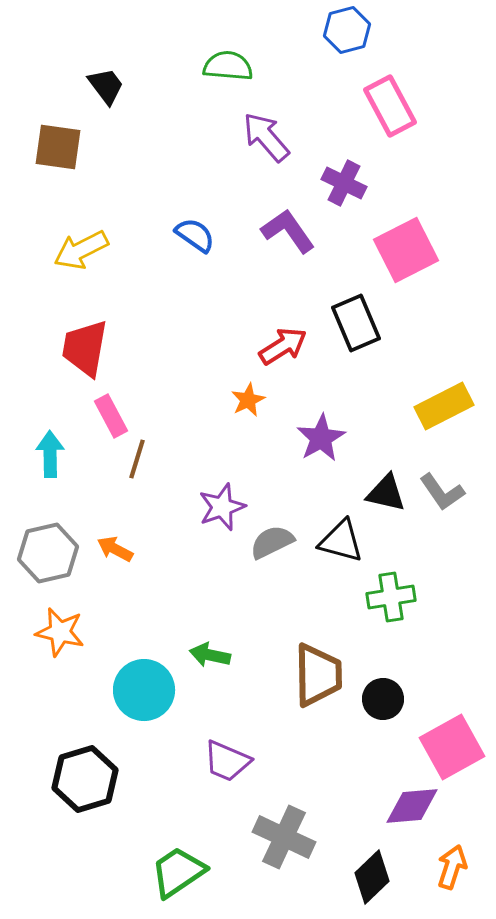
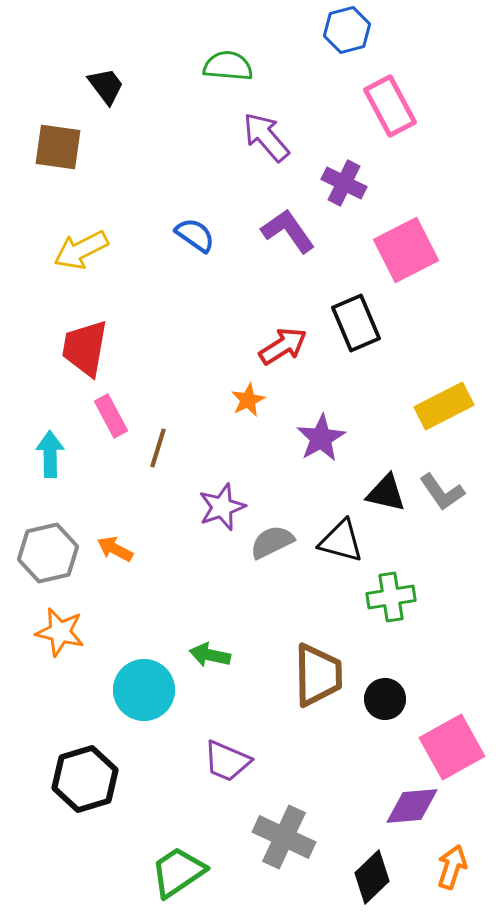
brown line at (137, 459): moved 21 px right, 11 px up
black circle at (383, 699): moved 2 px right
